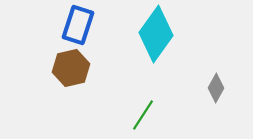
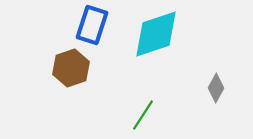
blue rectangle: moved 14 px right
cyan diamond: rotated 36 degrees clockwise
brown hexagon: rotated 6 degrees counterclockwise
